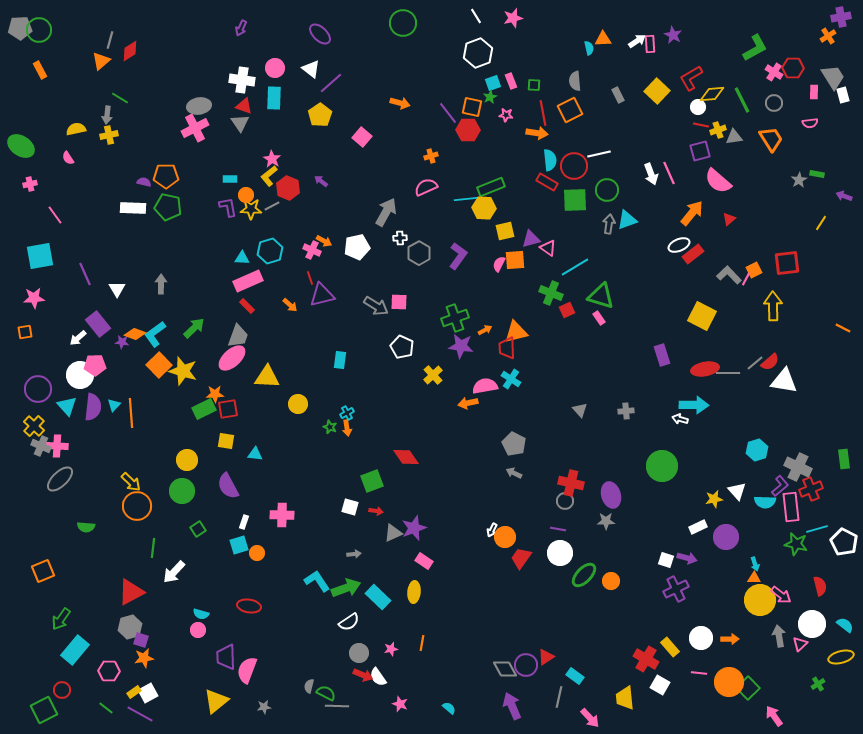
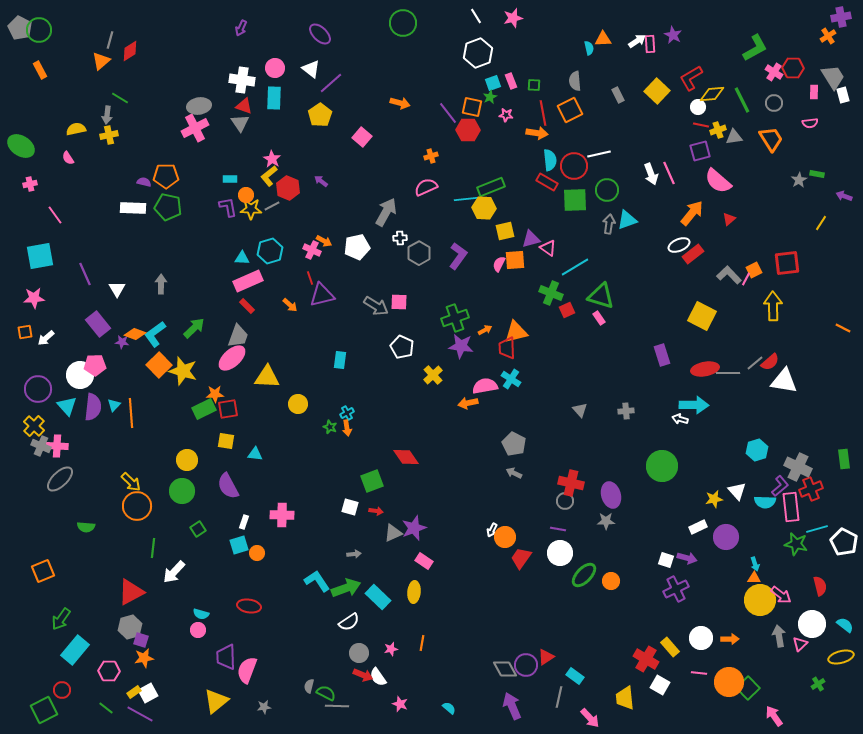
gray pentagon at (20, 28): rotated 30 degrees clockwise
white arrow at (78, 338): moved 32 px left
